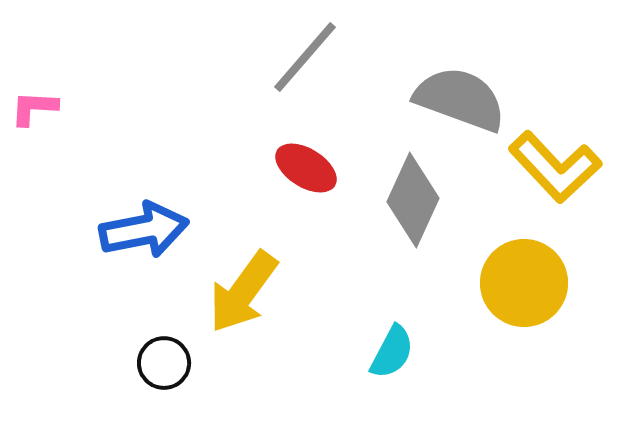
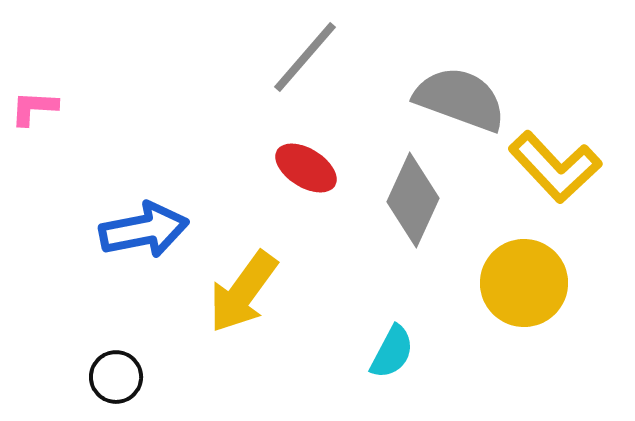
black circle: moved 48 px left, 14 px down
